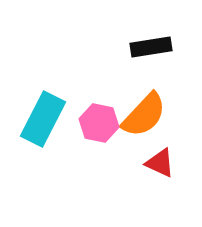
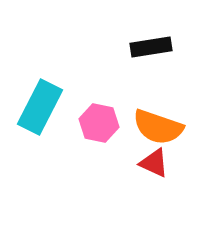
orange semicircle: moved 14 px right, 12 px down; rotated 66 degrees clockwise
cyan rectangle: moved 3 px left, 12 px up
red triangle: moved 6 px left
